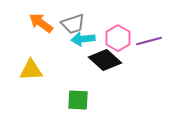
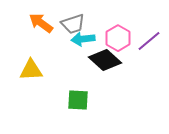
purple line: rotated 25 degrees counterclockwise
